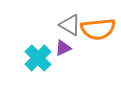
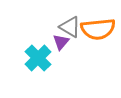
gray triangle: moved 2 px down
purple triangle: moved 2 px left, 6 px up; rotated 24 degrees counterclockwise
